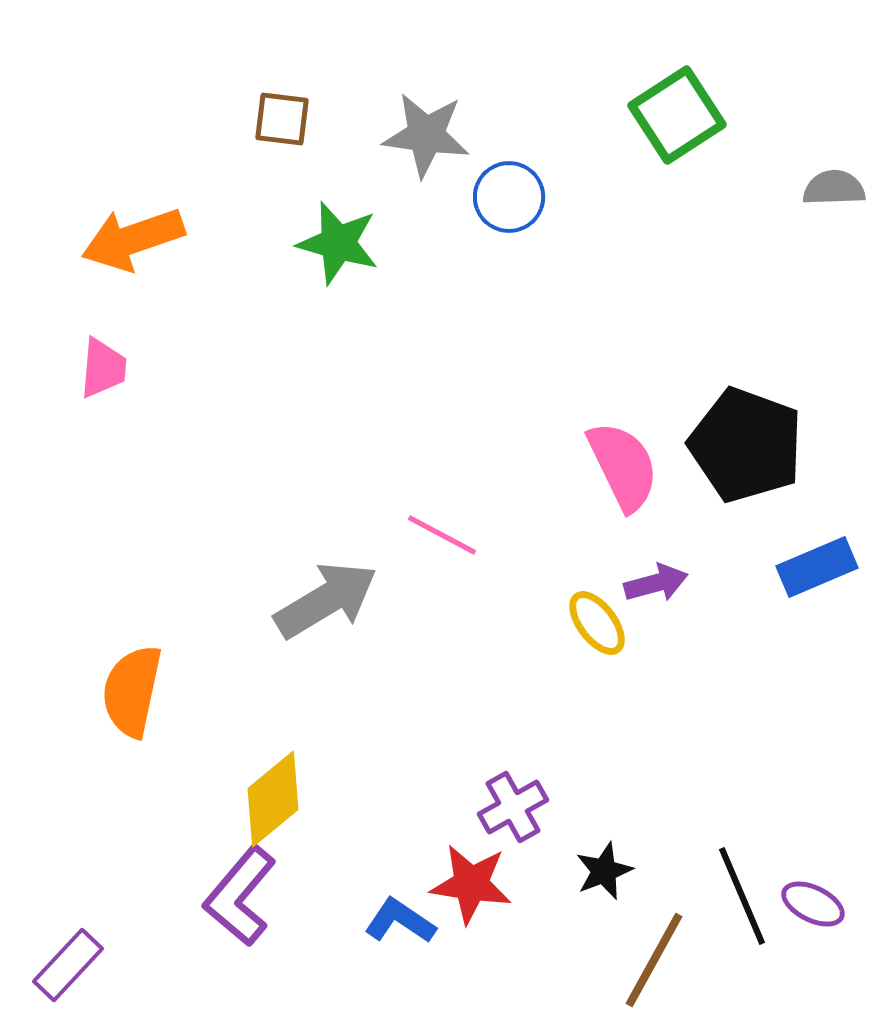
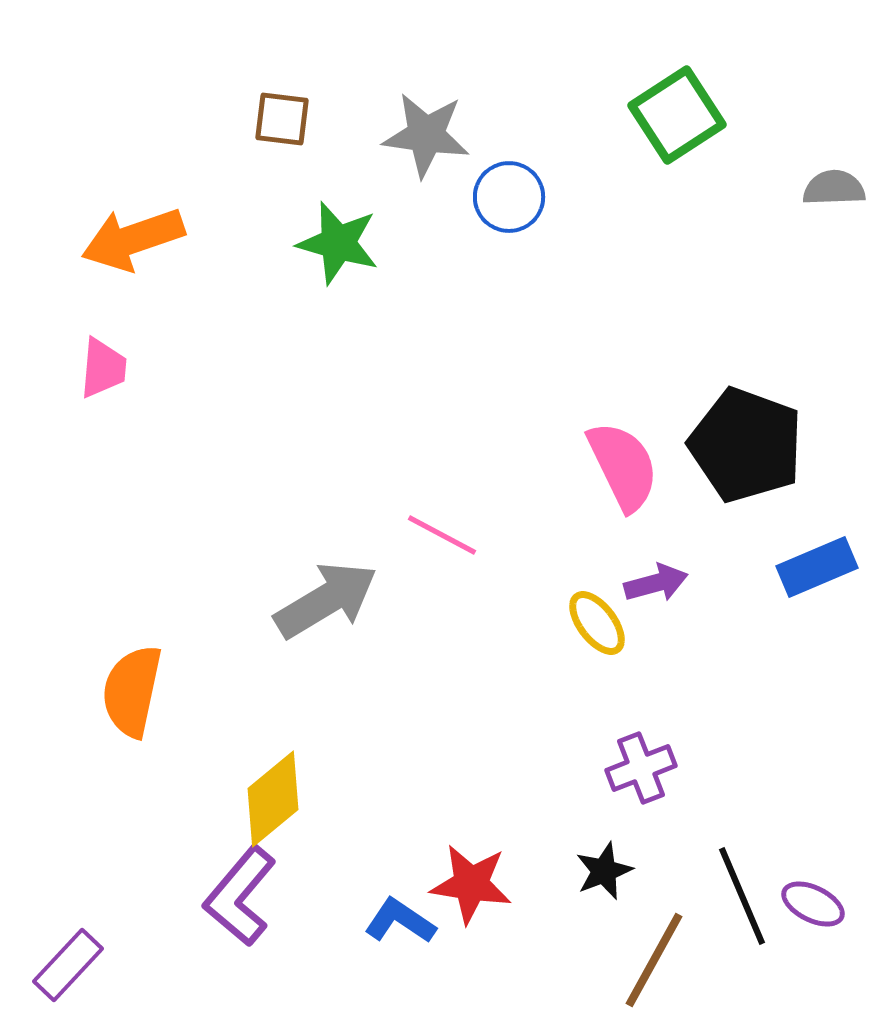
purple cross: moved 128 px right, 39 px up; rotated 8 degrees clockwise
